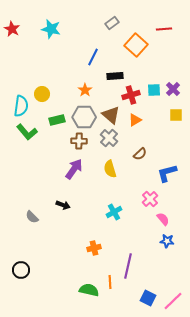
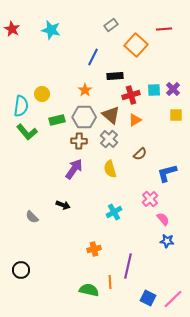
gray rectangle: moved 1 px left, 2 px down
cyan star: moved 1 px down
gray cross: moved 1 px down
orange cross: moved 1 px down
pink line: moved 2 px up
